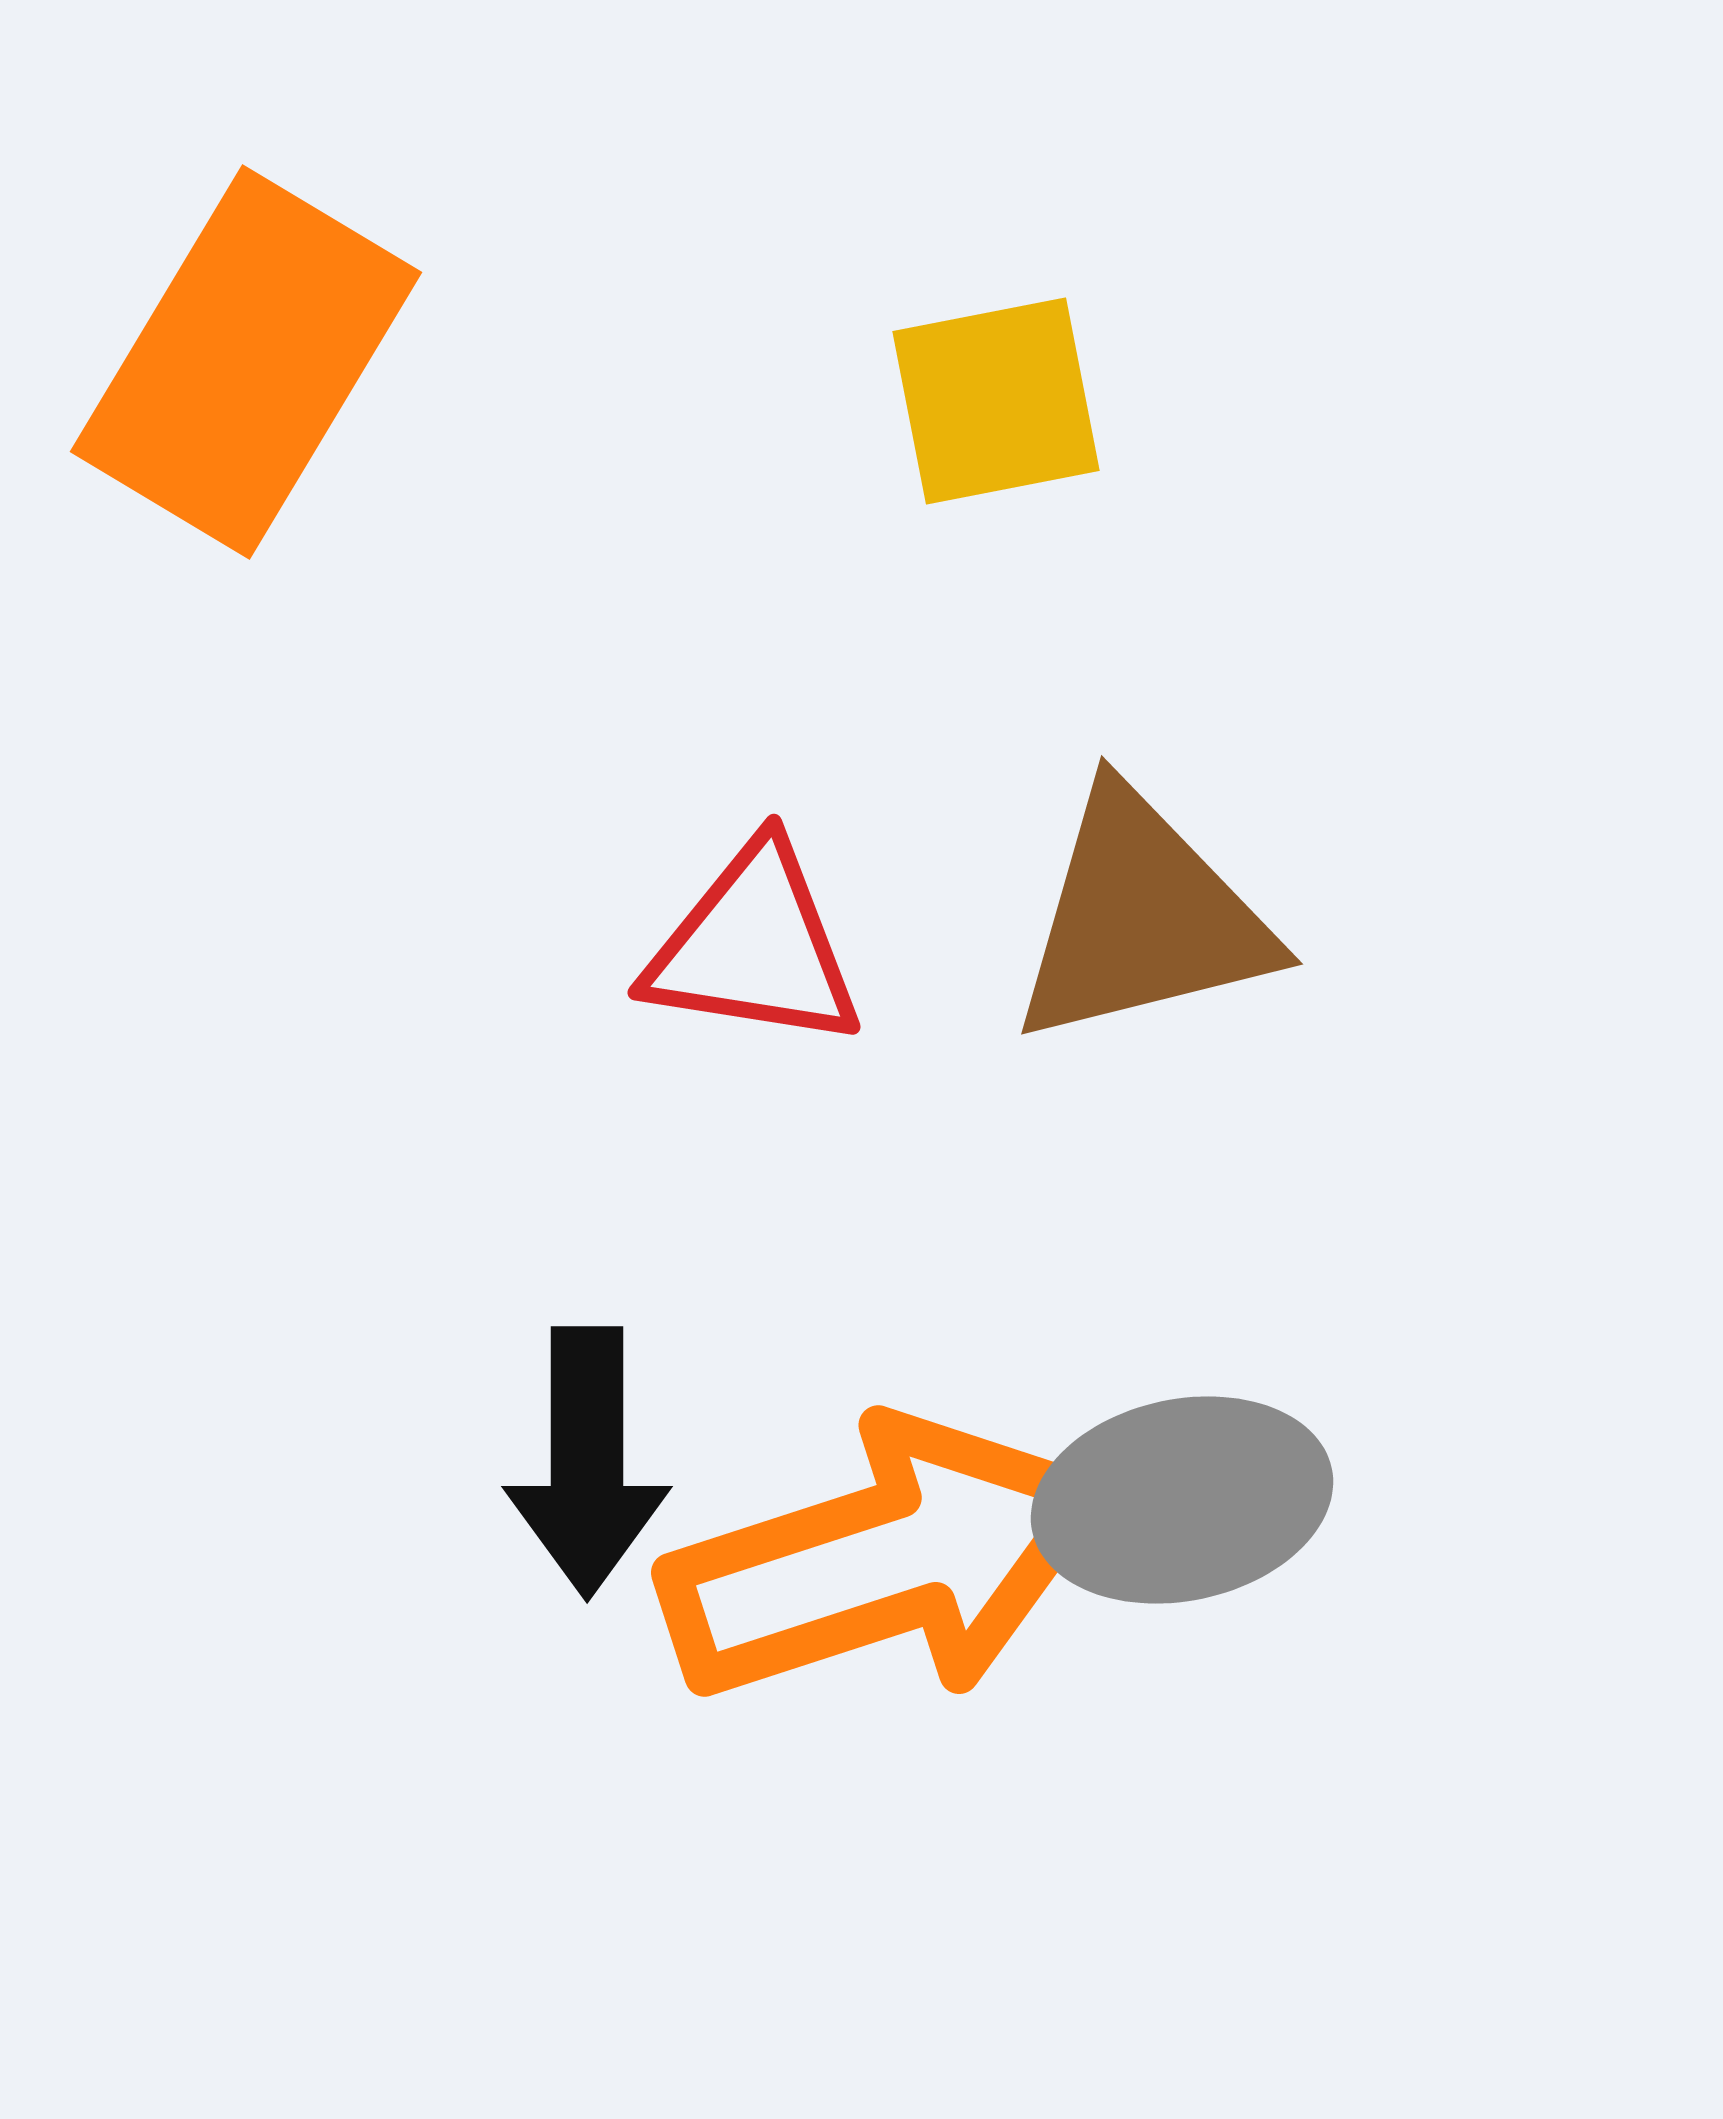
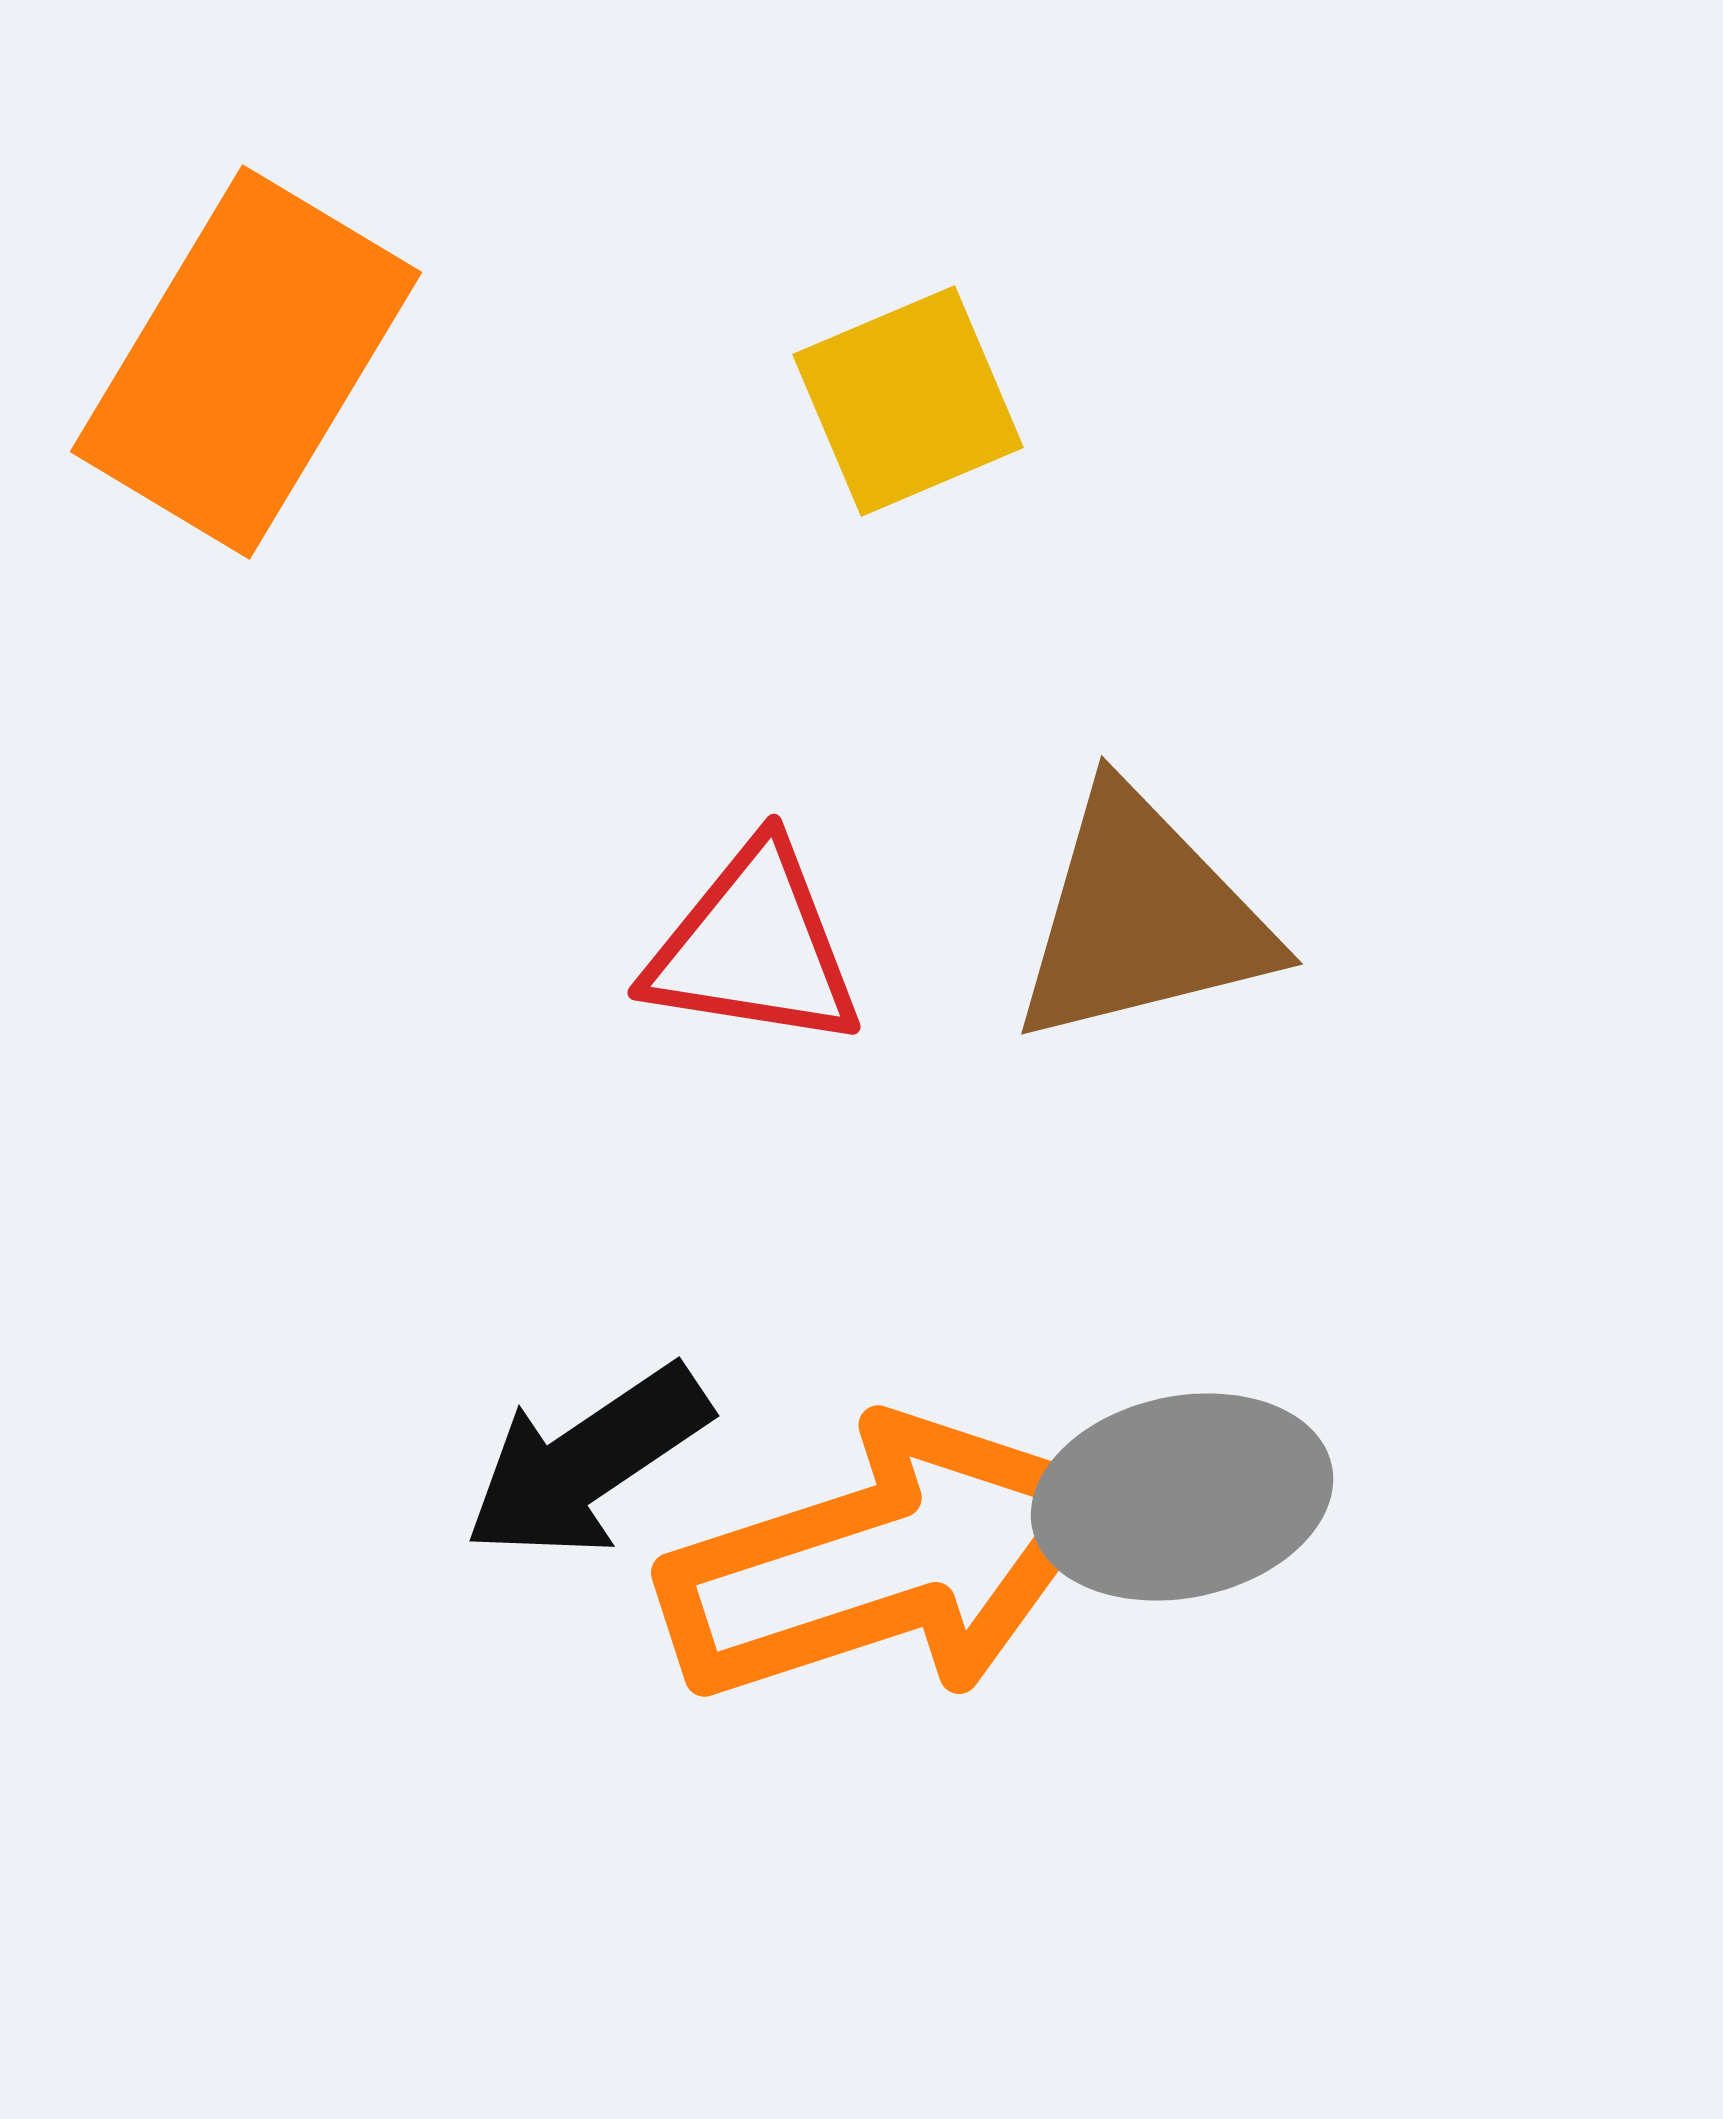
yellow square: moved 88 px left; rotated 12 degrees counterclockwise
black arrow: rotated 56 degrees clockwise
gray ellipse: moved 3 px up
